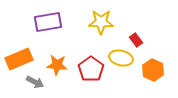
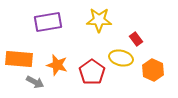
yellow star: moved 2 px left, 2 px up
red rectangle: moved 1 px up
orange rectangle: rotated 28 degrees clockwise
orange star: rotated 10 degrees clockwise
red pentagon: moved 1 px right, 3 px down
